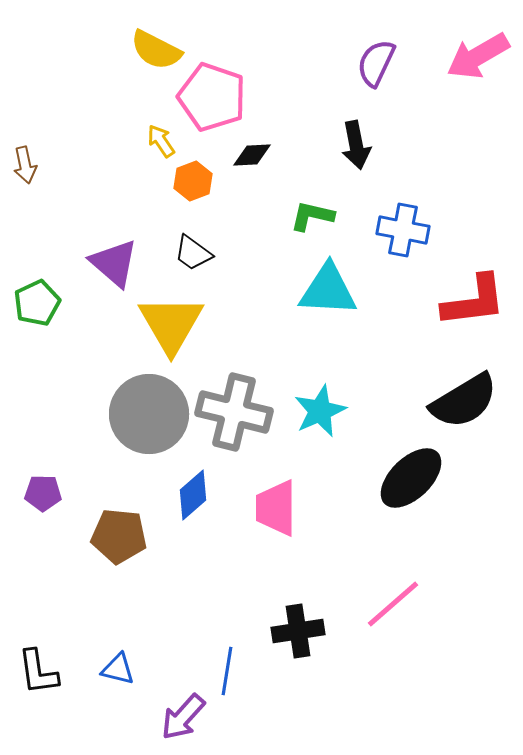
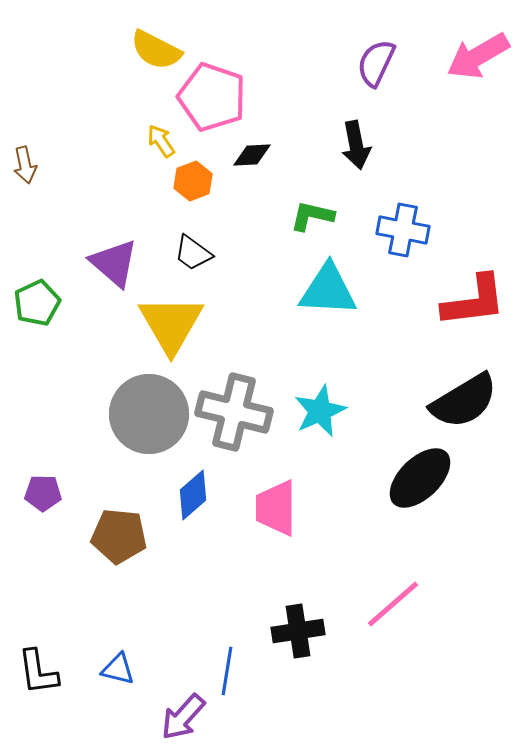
black ellipse: moved 9 px right
